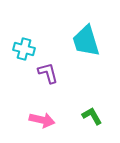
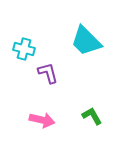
cyan trapezoid: rotated 28 degrees counterclockwise
